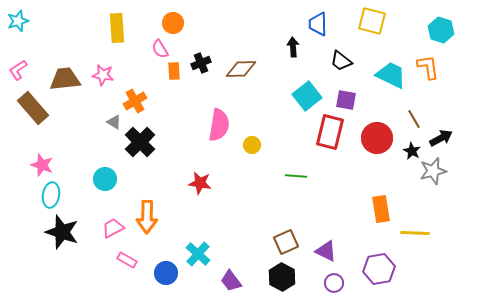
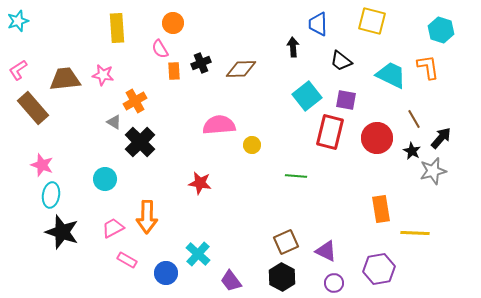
pink semicircle at (219, 125): rotated 104 degrees counterclockwise
black arrow at (441, 138): rotated 20 degrees counterclockwise
